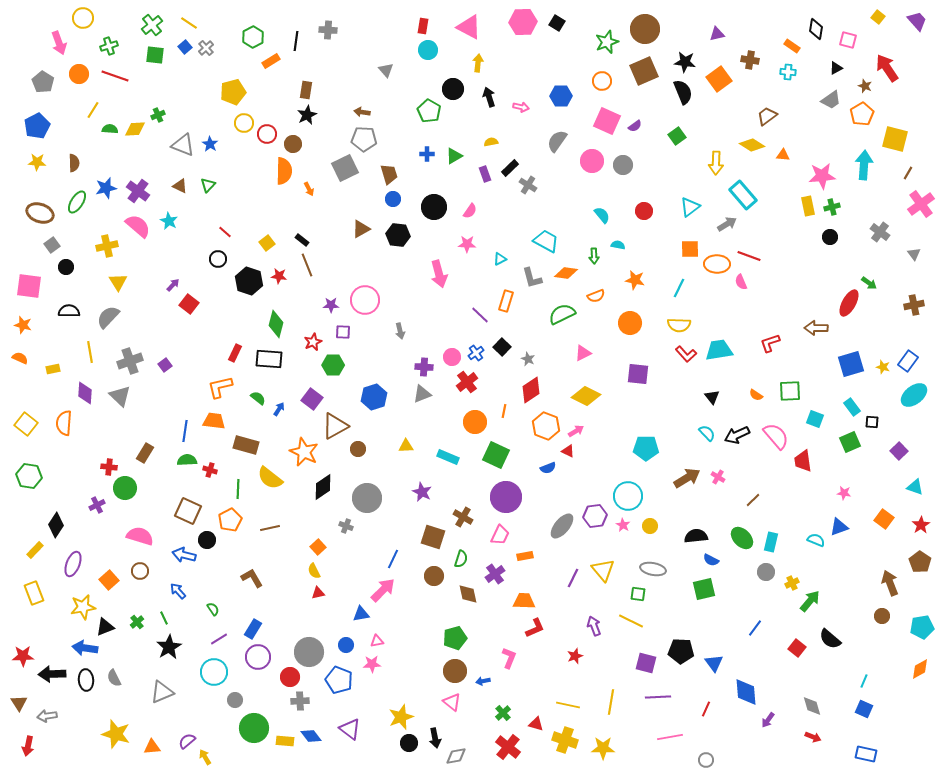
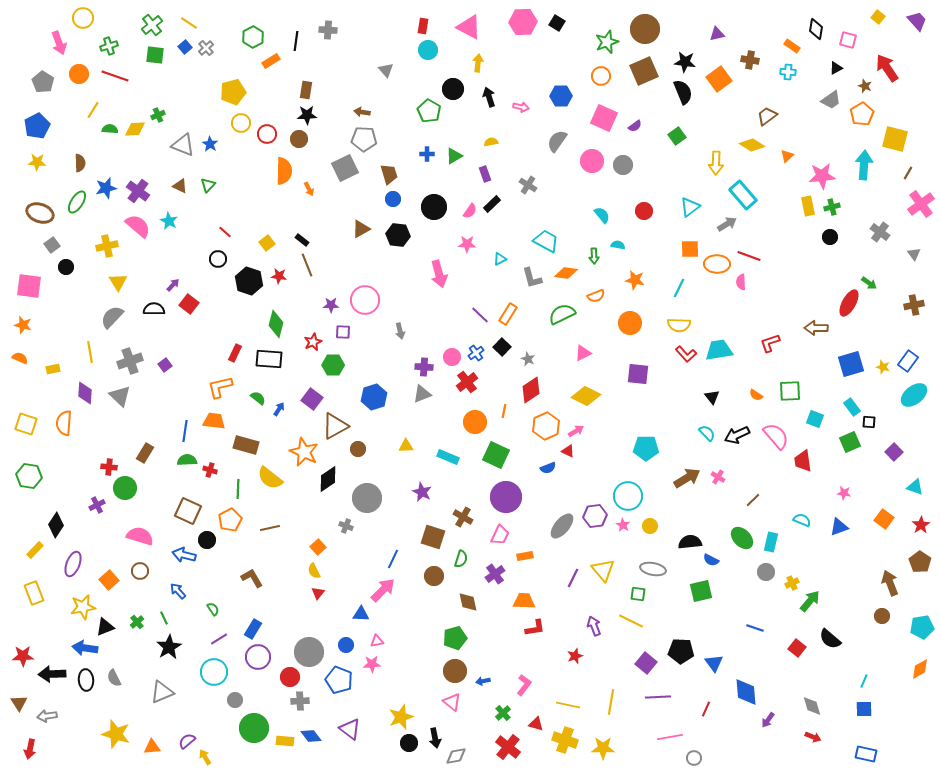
orange circle at (602, 81): moved 1 px left, 5 px up
black star at (307, 115): rotated 24 degrees clockwise
pink square at (607, 121): moved 3 px left, 3 px up
yellow circle at (244, 123): moved 3 px left
brown circle at (293, 144): moved 6 px right, 5 px up
orange triangle at (783, 155): moved 4 px right, 1 px down; rotated 48 degrees counterclockwise
brown semicircle at (74, 163): moved 6 px right
black rectangle at (510, 168): moved 18 px left, 36 px down
pink semicircle at (741, 282): rotated 21 degrees clockwise
orange rectangle at (506, 301): moved 2 px right, 13 px down; rotated 15 degrees clockwise
black semicircle at (69, 311): moved 85 px right, 2 px up
gray semicircle at (108, 317): moved 4 px right
black square at (872, 422): moved 3 px left
yellow square at (26, 424): rotated 20 degrees counterclockwise
orange hexagon at (546, 426): rotated 16 degrees clockwise
purple square at (899, 451): moved 5 px left, 1 px down
black diamond at (323, 487): moved 5 px right, 8 px up
black semicircle at (696, 536): moved 6 px left, 6 px down
cyan semicircle at (816, 540): moved 14 px left, 20 px up
green square at (704, 589): moved 3 px left, 2 px down
red triangle at (318, 593): rotated 40 degrees counterclockwise
brown diamond at (468, 594): moved 8 px down
blue triangle at (361, 614): rotated 12 degrees clockwise
red L-shape at (535, 628): rotated 15 degrees clockwise
blue line at (755, 628): rotated 72 degrees clockwise
pink L-shape at (509, 658): moved 15 px right, 27 px down; rotated 15 degrees clockwise
purple square at (646, 663): rotated 25 degrees clockwise
blue square at (864, 709): rotated 24 degrees counterclockwise
red arrow at (28, 746): moved 2 px right, 3 px down
gray circle at (706, 760): moved 12 px left, 2 px up
